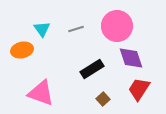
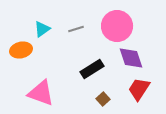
cyan triangle: rotated 30 degrees clockwise
orange ellipse: moved 1 px left
